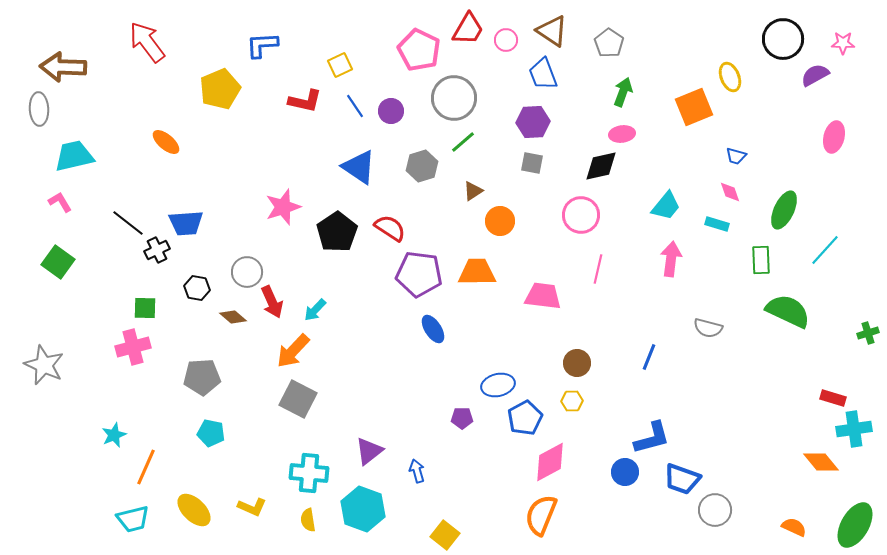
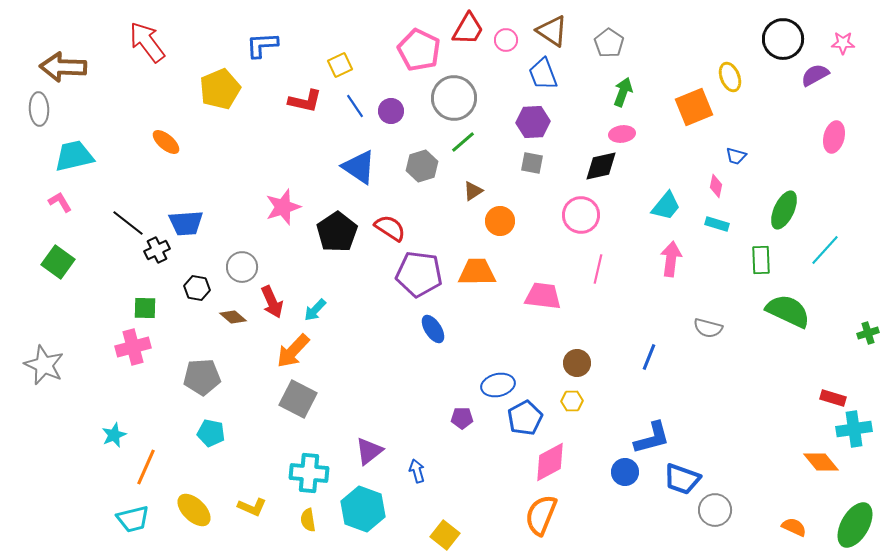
pink diamond at (730, 192): moved 14 px left, 6 px up; rotated 30 degrees clockwise
gray circle at (247, 272): moved 5 px left, 5 px up
